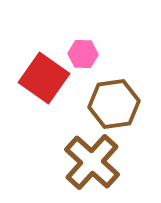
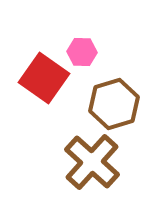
pink hexagon: moved 1 px left, 2 px up
brown hexagon: rotated 9 degrees counterclockwise
